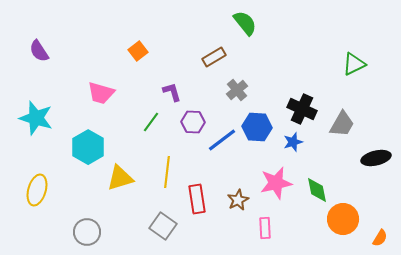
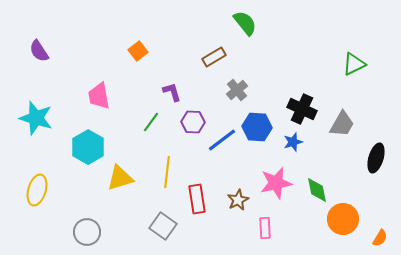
pink trapezoid: moved 2 px left, 3 px down; rotated 64 degrees clockwise
black ellipse: rotated 60 degrees counterclockwise
